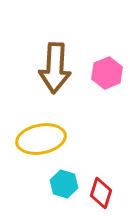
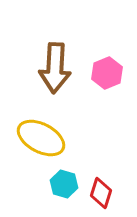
yellow ellipse: moved 1 px up; rotated 39 degrees clockwise
